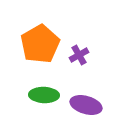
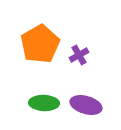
green ellipse: moved 8 px down
